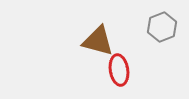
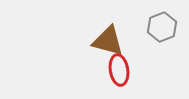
brown triangle: moved 10 px right
